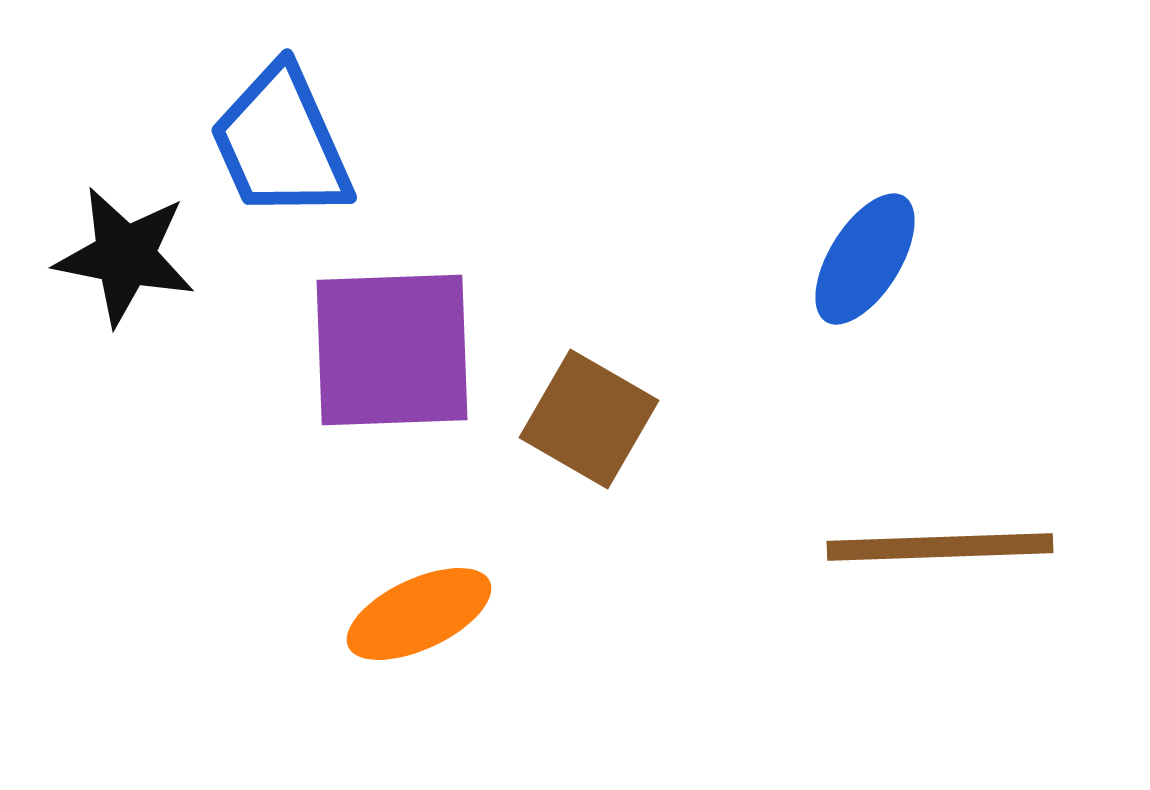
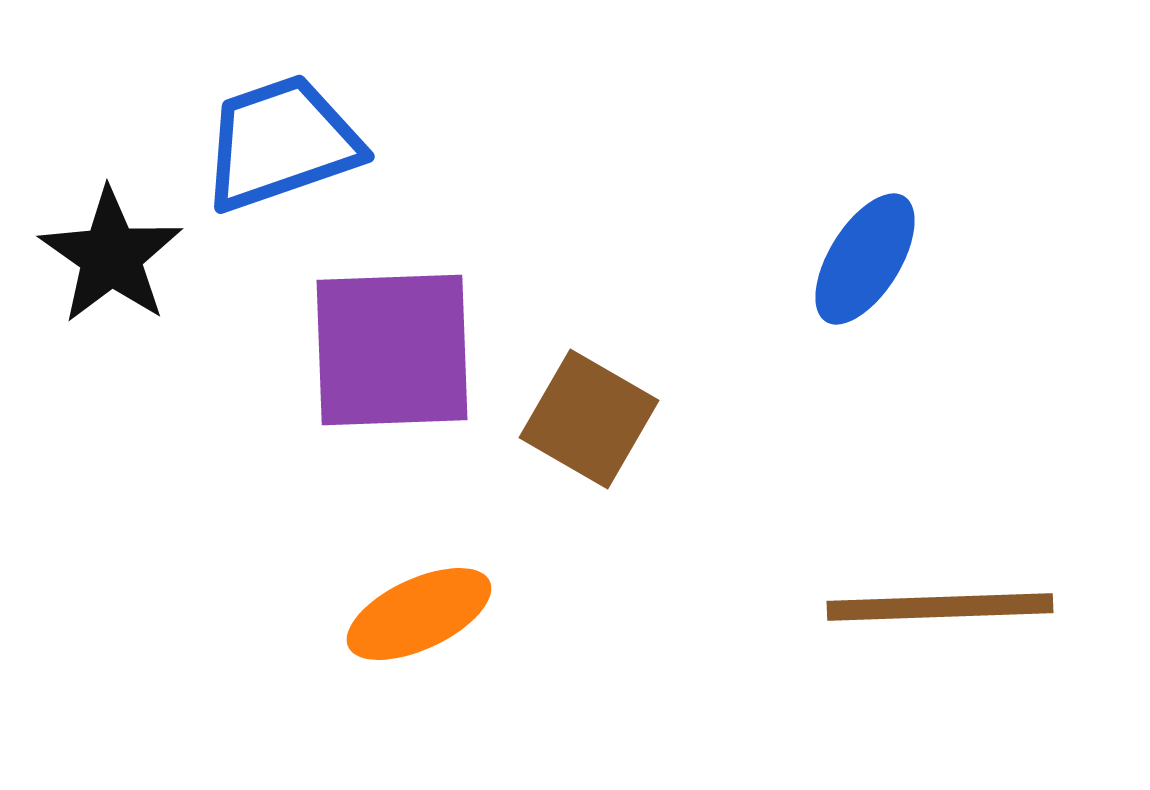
blue trapezoid: rotated 95 degrees clockwise
black star: moved 14 px left; rotated 24 degrees clockwise
brown line: moved 60 px down
